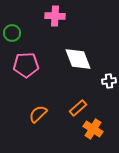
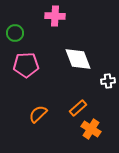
green circle: moved 3 px right
white cross: moved 1 px left
orange cross: moved 2 px left
